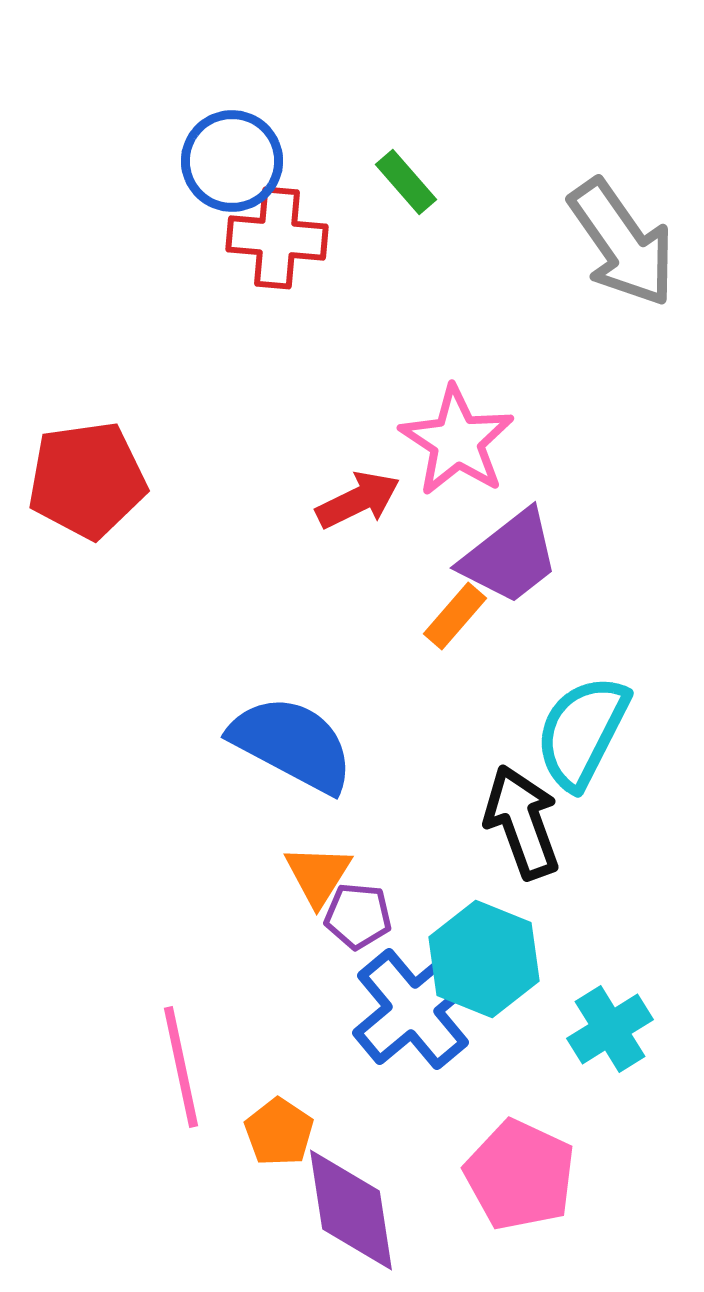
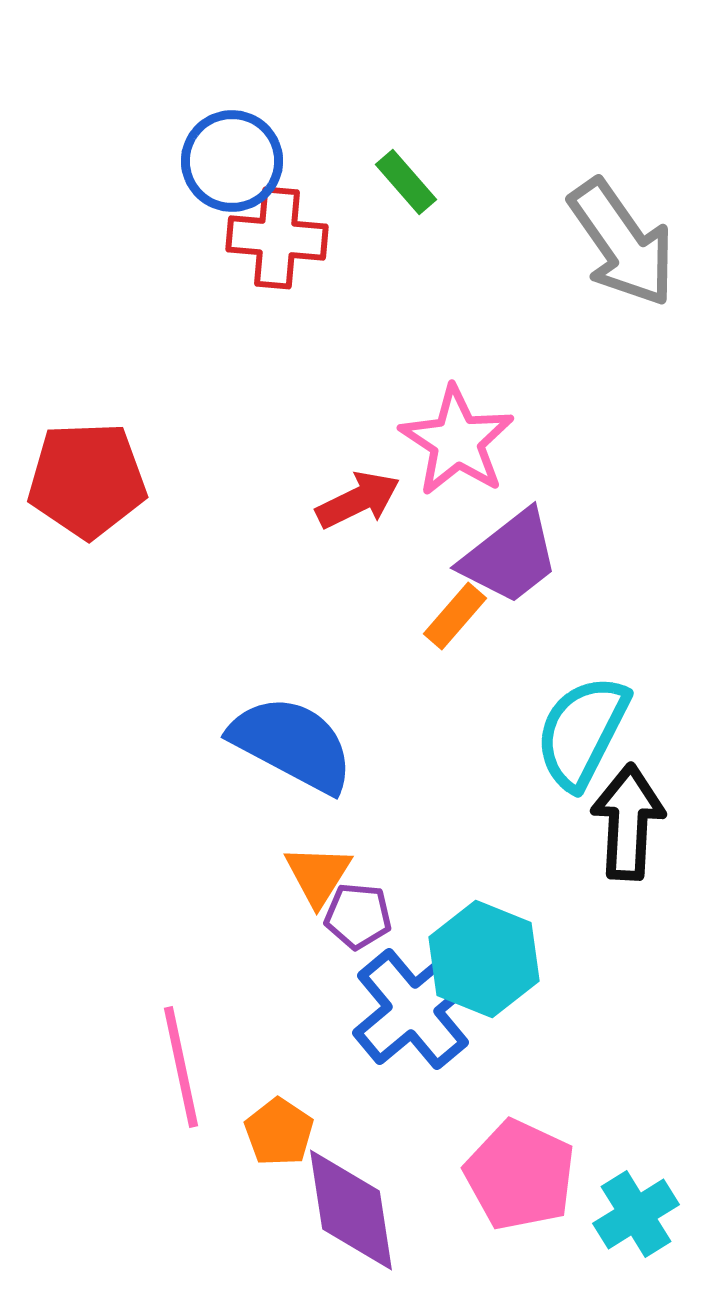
red pentagon: rotated 6 degrees clockwise
black arrow: moved 106 px right; rotated 23 degrees clockwise
cyan cross: moved 26 px right, 185 px down
